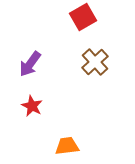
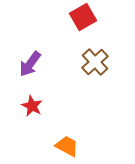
orange trapezoid: rotated 35 degrees clockwise
